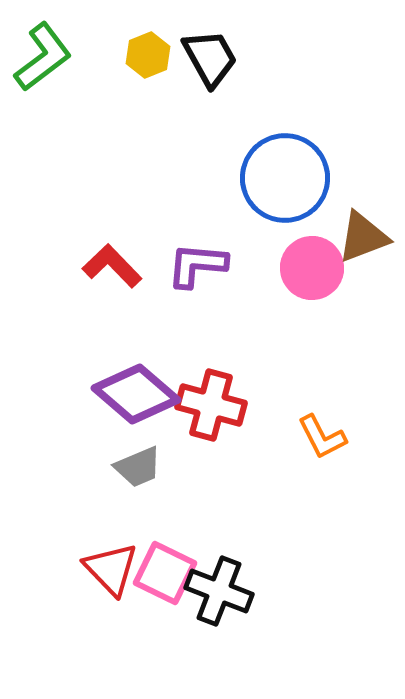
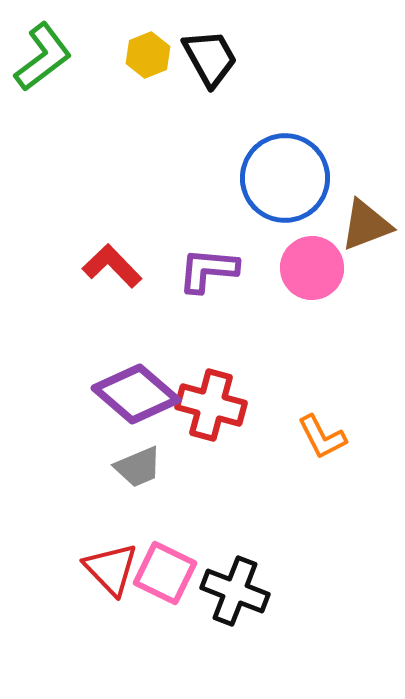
brown triangle: moved 3 px right, 12 px up
purple L-shape: moved 11 px right, 5 px down
black cross: moved 16 px right
